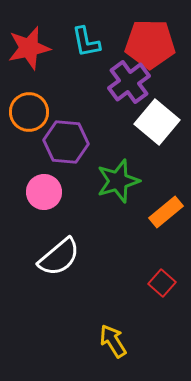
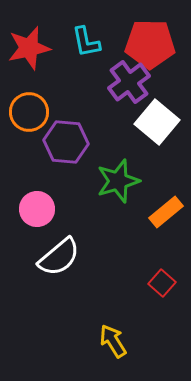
pink circle: moved 7 px left, 17 px down
